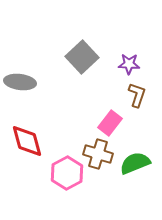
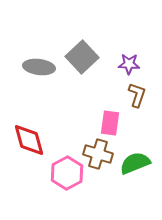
gray ellipse: moved 19 px right, 15 px up
pink rectangle: rotated 30 degrees counterclockwise
red diamond: moved 2 px right, 1 px up
